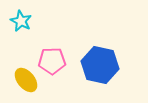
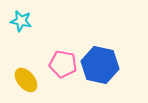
cyan star: rotated 15 degrees counterclockwise
pink pentagon: moved 11 px right, 3 px down; rotated 12 degrees clockwise
